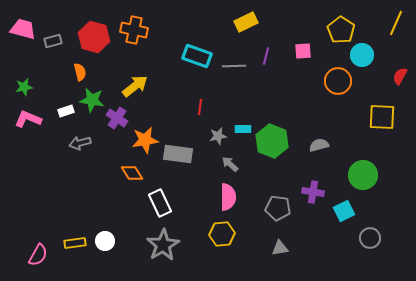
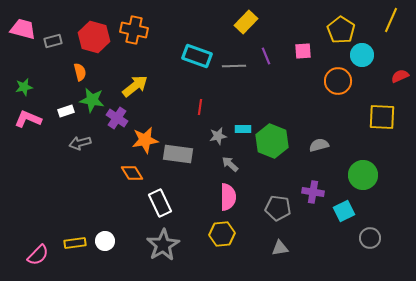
yellow rectangle at (246, 22): rotated 20 degrees counterclockwise
yellow line at (396, 23): moved 5 px left, 3 px up
purple line at (266, 56): rotated 36 degrees counterclockwise
red semicircle at (400, 76): rotated 36 degrees clockwise
pink semicircle at (38, 255): rotated 15 degrees clockwise
